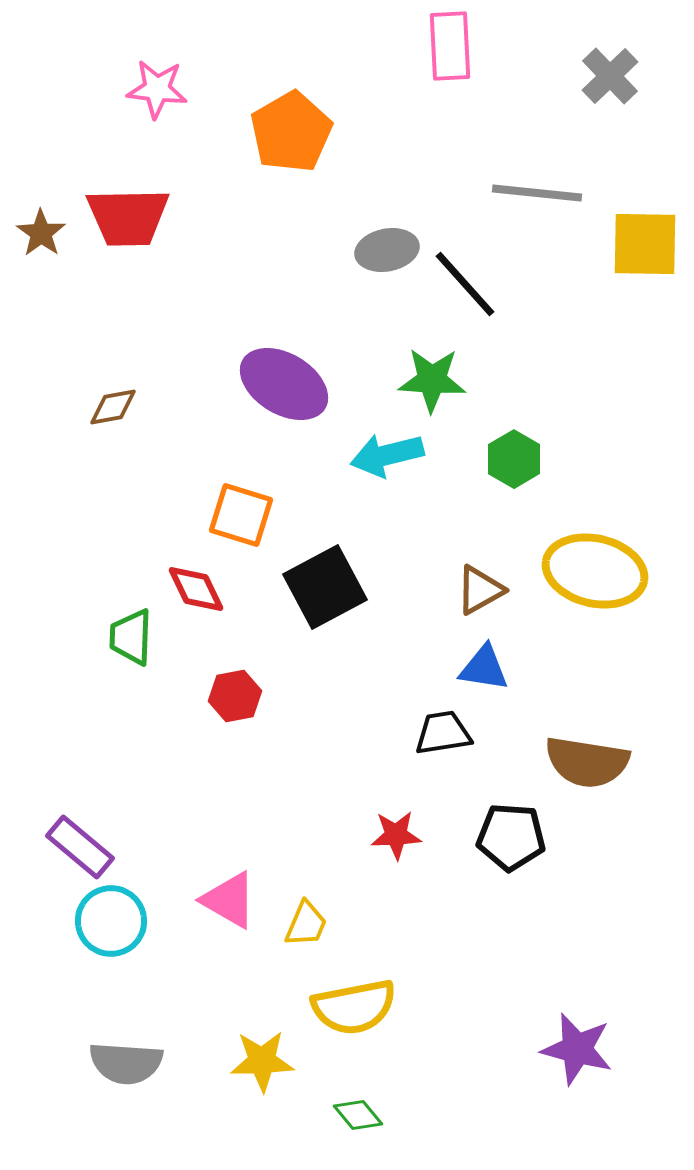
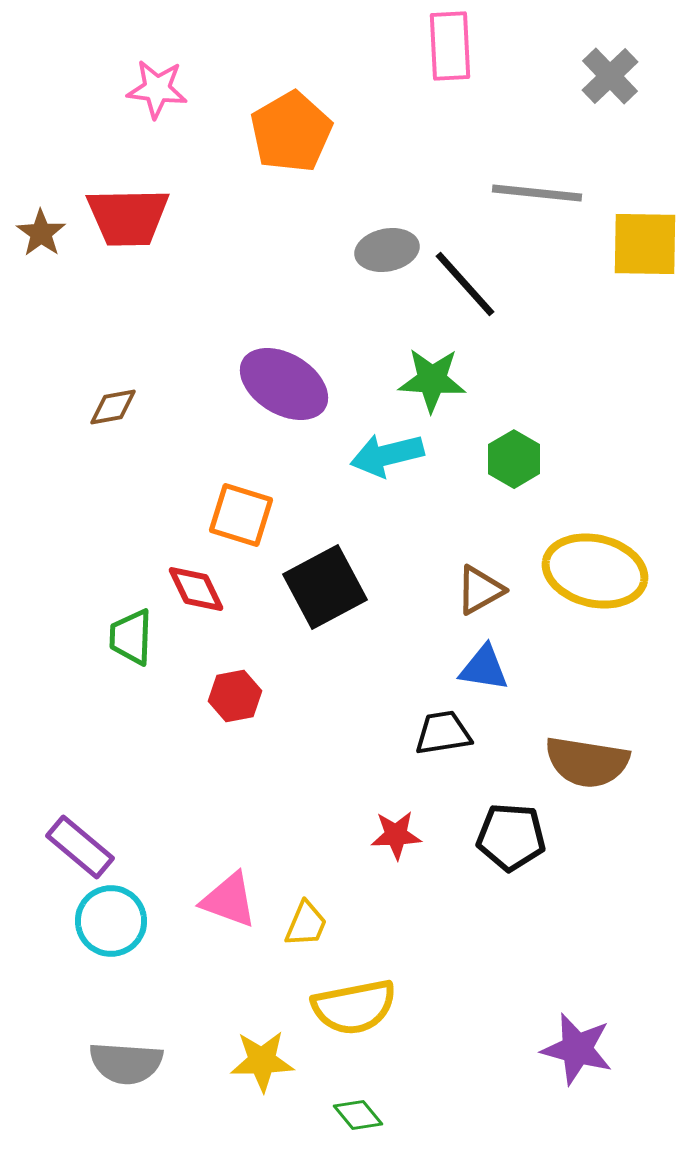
pink triangle: rotated 10 degrees counterclockwise
